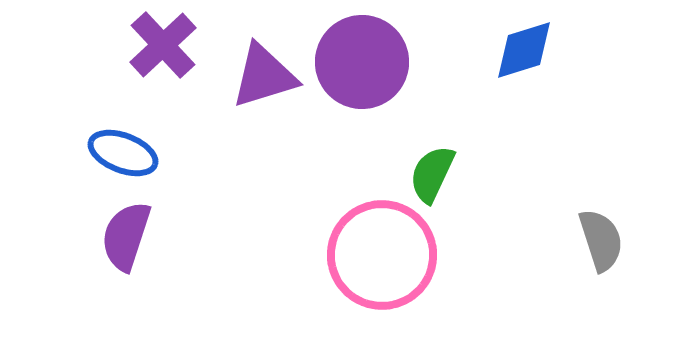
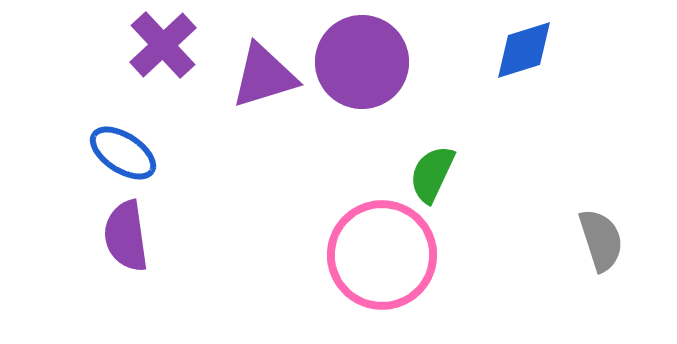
blue ellipse: rotated 12 degrees clockwise
purple semicircle: rotated 26 degrees counterclockwise
